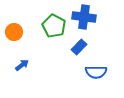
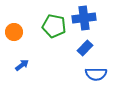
blue cross: moved 1 px down; rotated 15 degrees counterclockwise
green pentagon: rotated 15 degrees counterclockwise
blue rectangle: moved 6 px right, 1 px down
blue semicircle: moved 2 px down
